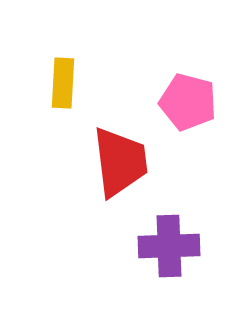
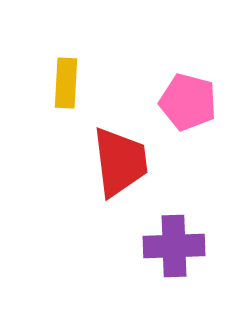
yellow rectangle: moved 3 px right
purple cross: moved 5 px right
